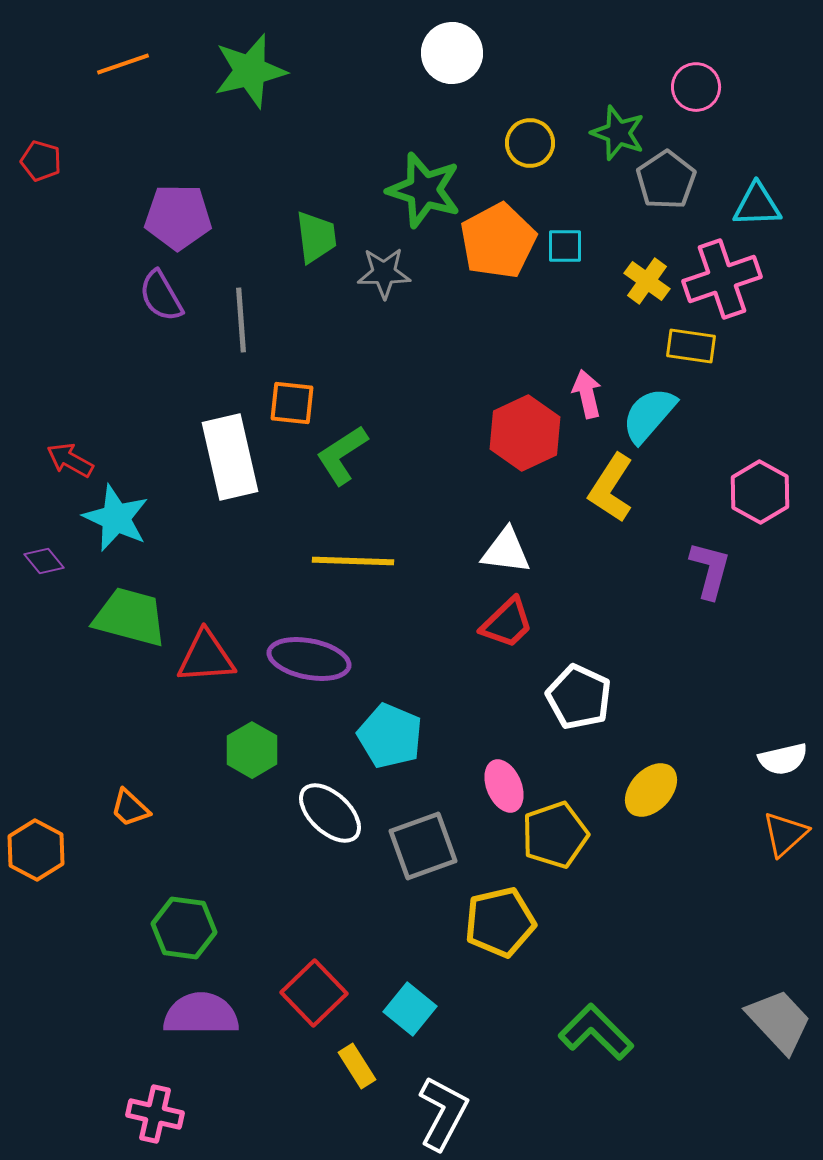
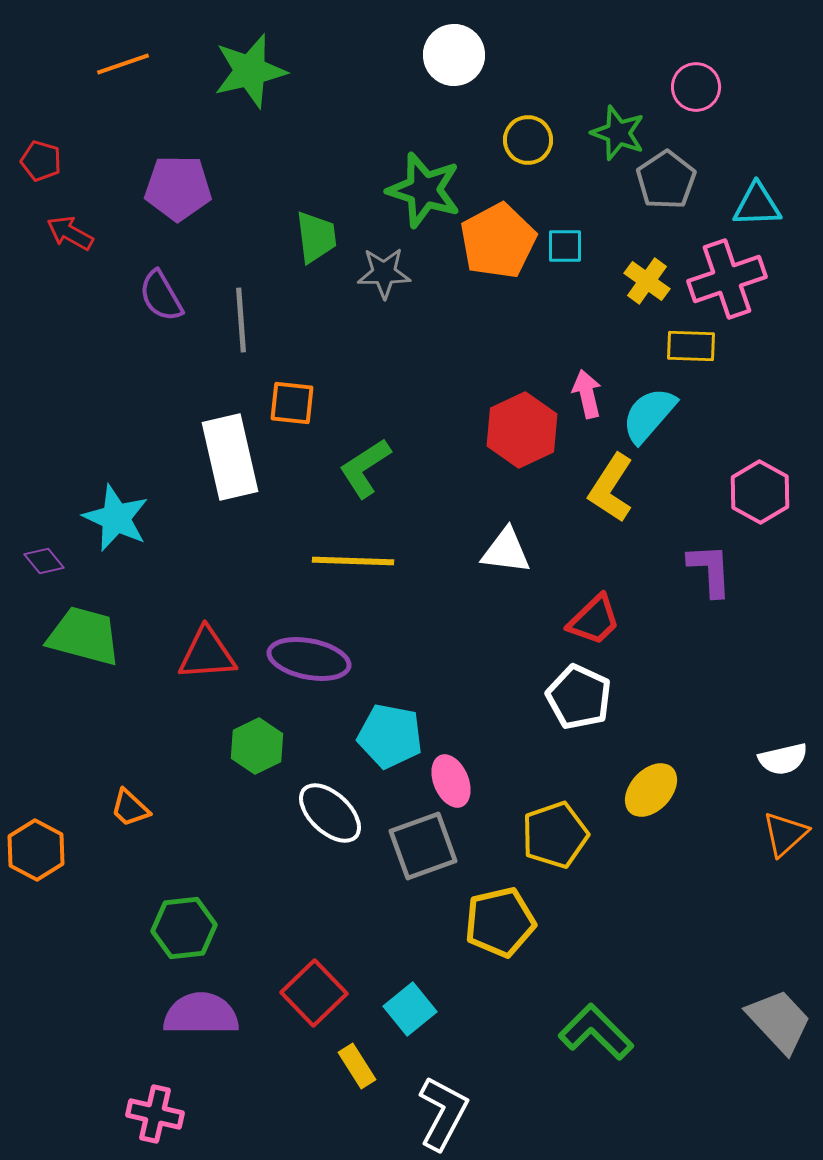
white circle at (452, 53): moved 2 px right, 2 px down
yellow circle at (530, 143): moved 2 px left, 3 px up
purple pentagon at (178, 217): moved 29 px up
pink cross at (722, 279): moved 5 px right
yellow rectangle at (691, 346): rotated 6 degrees counterclockwise
red hexagon at (525, 433): moved 3 px left, 3 px up
green L-shape at (342, 455): moved 23 px right, 13 px down
red arrow at (70, 460): moved 227 px up
purple L-shape at (710, 570): rotated 18 degrees counterclockwise
green trapezoid at (130, 617): moved 46 px left, 19 px down
red trapezoid at (507, 623): moved 87 px right, 3 px up
red triangle at (206, 657): moved 1 px right, 3 px up
cyan pentagon at (390, 736): rotated 12 degrees counterclockwise
green hexagon at (252, 750): moved 5 px right, 4 px up; rotated 4 degrees clockwise
pink ellipse at (504, 786): moved 53 px left, 5 px up
green hexagon at (184, 928): rotated 14 degrees counterclockwise
cyan square at (410, 1009): rotated 12 degrees clockwise
